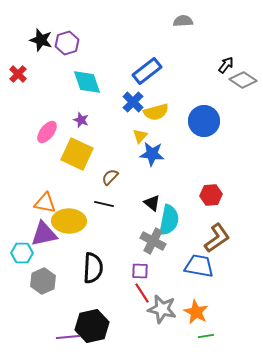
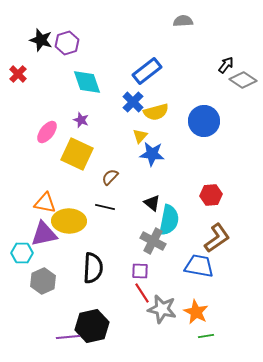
black line: moved 1 px right, 3 px down
